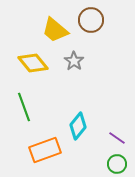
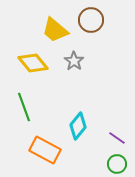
orange rectangle: rotated 48 degrees clockwise
